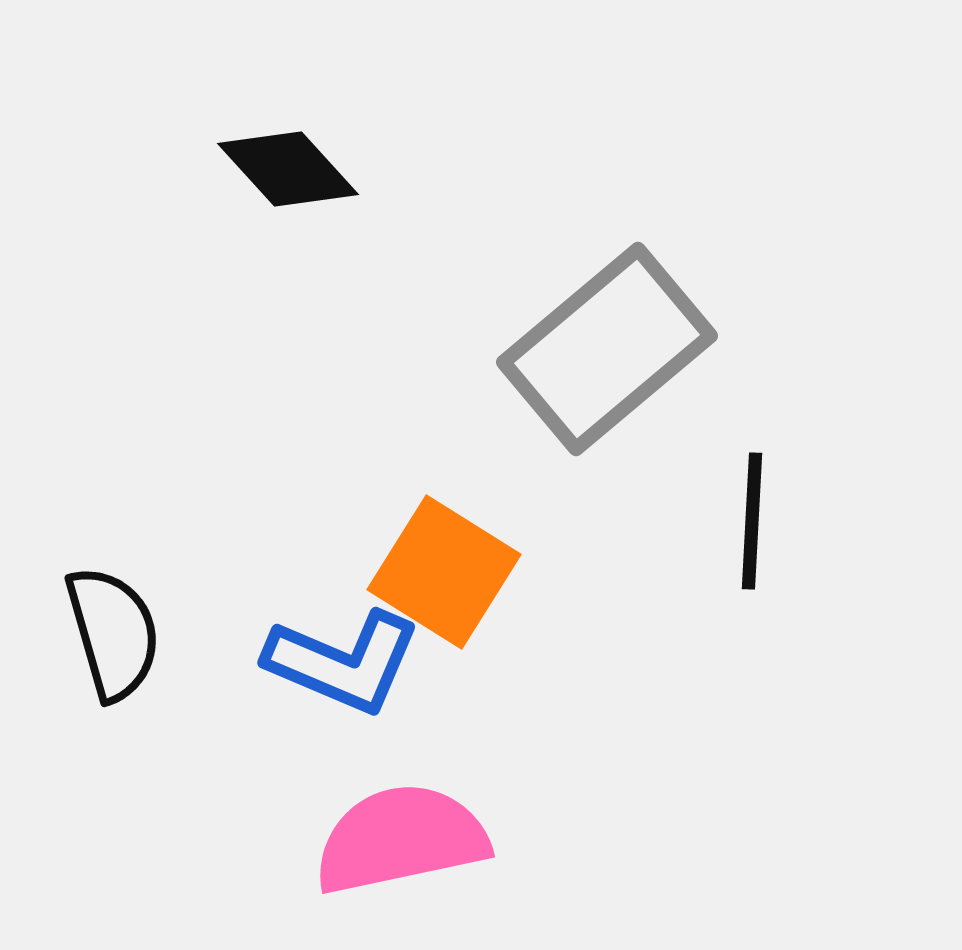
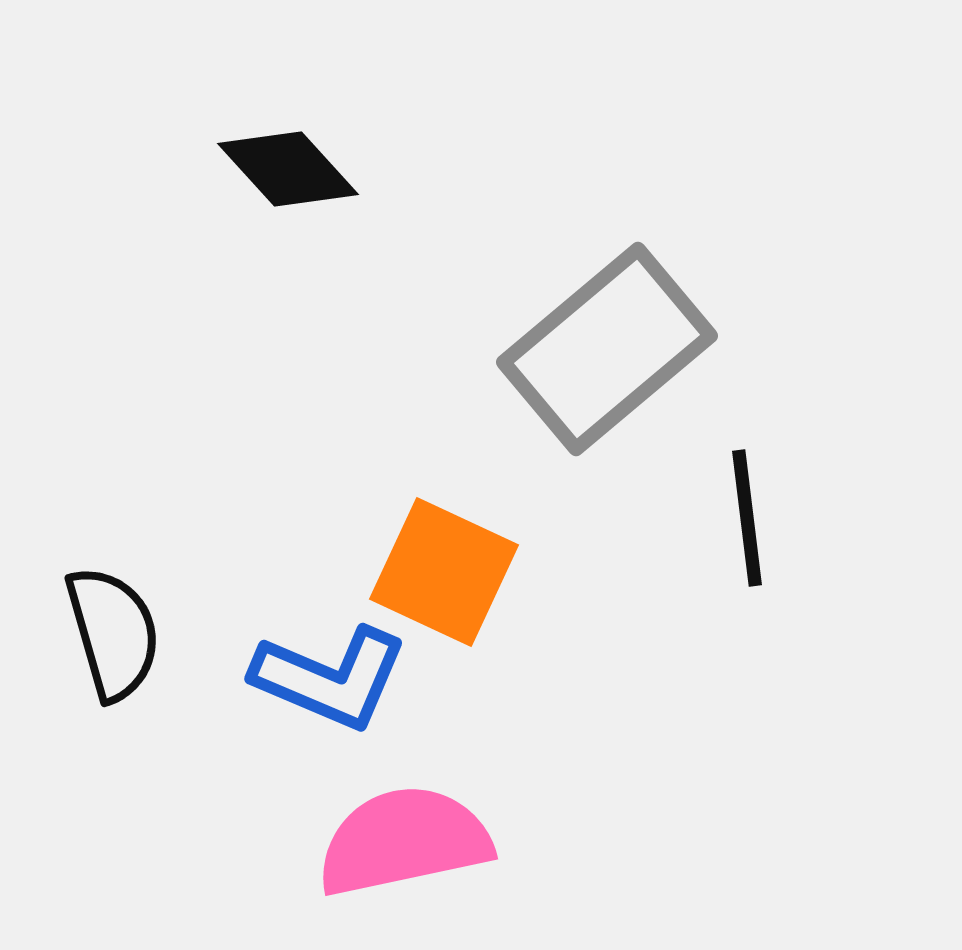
black line: moved 5 px left, 3 px up; rotated 10 degrees counterclockwise
orange square: rotated 7 degrees counterclockwise
blue L-shape: moved 13 px left, 16 px down
pink semicircle: moved 3 px right, 2 px down
